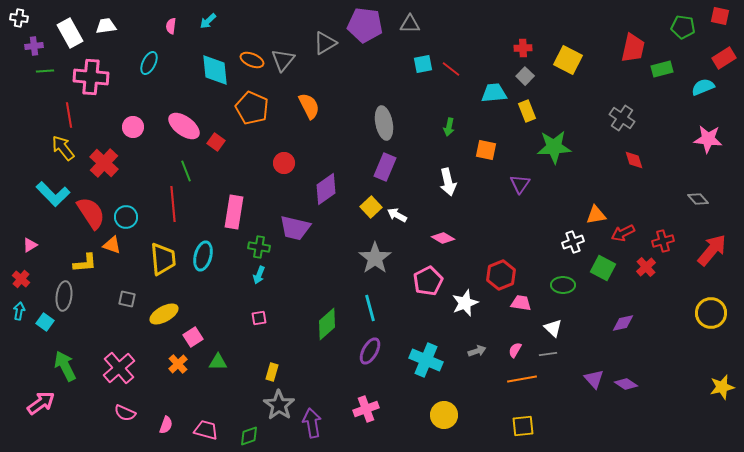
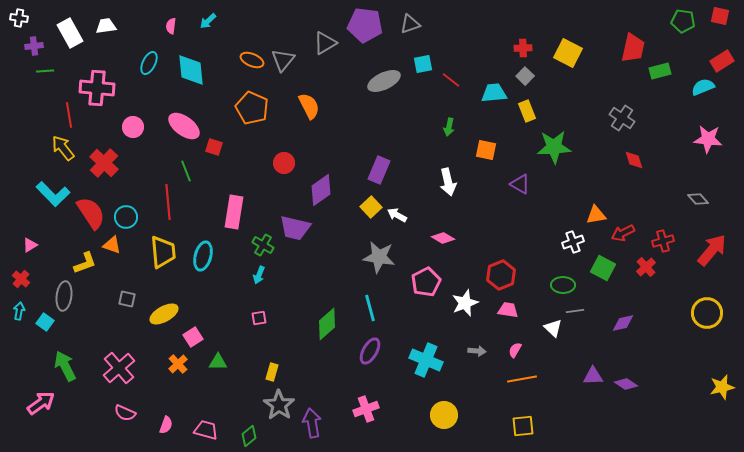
gray triangle at (410, 24): rotated 20 degrees counterclockwise
green pentagon at (683, 27): moved 6 px up
red rectangle at (724, 58): moved 2 px left, 3 px down
yellow square at (568, 60): moved 7 px up
red line at (451, 69): moved 11 px down
green rectangle at (662, 69): moved 2 px left, 2 px down
cyan diamond at (215, 70): moved 24 px left
pink cross at (91, 77): moved 6 px right, 11 px down
gray ellipse at (384, 123): moved 42 px up; rotated 76 degrees clockwise
red square at (216, 142): moved 2 px left, 5 px down; rotated 18 degrees counterclockwise
purple rectangle at (385, 167): moved 6 px left, 3 px down
purple triangle at (520, 184): rotated 35 degrees counterclockwise
purple diamond at (326, 189): moved 5 px left, 1 px down
red line at (173, 204): moved 5 px left, 2 px up
green cross at (259, 247): moved 4 px right, 2 px up; rotated 20 degrees clockwise
gray star at (375, 258): moved 4 px right, 1 px up; rotated 28 degrees counterclockwise
yellow trapezoid at (163, 259): moved 7 px up
yellow L-shape at (85, 263): rotated 15 degrees counterclockwise
pink pentagon at (428, 281): moved 2 px left, 1 px down
pink trapezoid at (521, 303): moved 13 px left, 7 px down
yellow circle at (711, 313): moved 4 px left
gray arrow at (477, 351): rotated 24 degrees clockwise
gray line at (548, 354): moved 27 px right, 43 px up
purple triangle at (594, 379): moved 1 px left, 3 px up; rotated 50 degrees counterclockwise
green diamond at (249, 436): rotated 20 degrees counterclockwise
